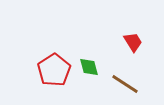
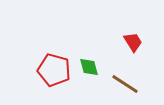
red pentagon: rotated 24 degrees counterclockwise
